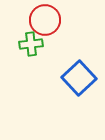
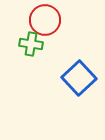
green cross: rotated 15 degrees clockwise
